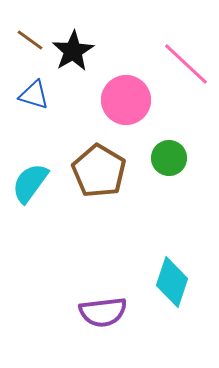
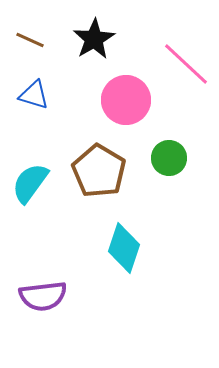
brown line: rotated 12 degrees counterclockwise
black star: moved 21 px right, 12 px up
cyan diamond: moved 48 px left, 34 px up
purple semicircle: moved 60 px left, 16 px up
